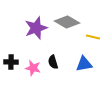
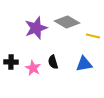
yellow line: moved 1 px up
pink star: rotated 14 degrees clockwise
